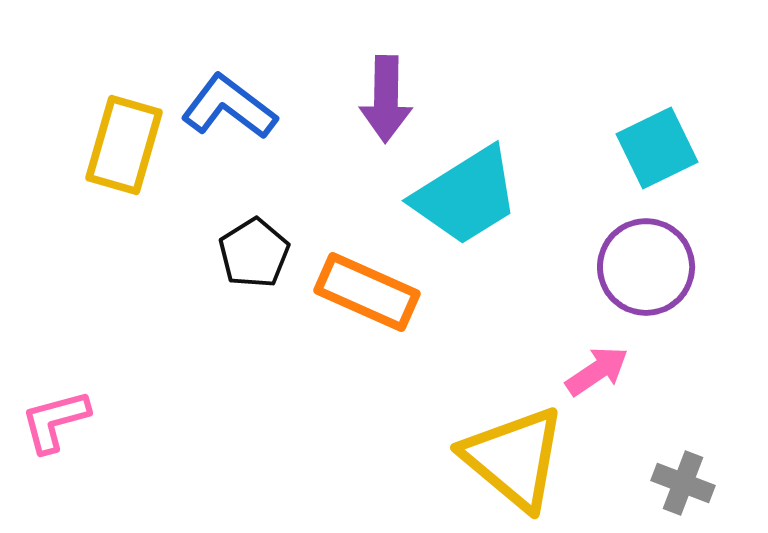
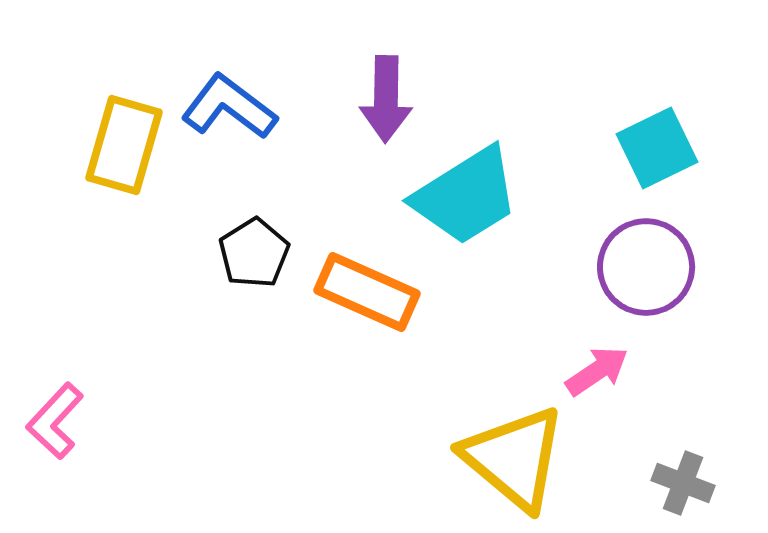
pink L-shape: rotated 32 degrees counterclockwise
